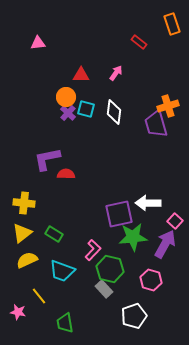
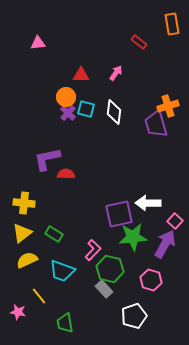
orange rectangle: rotated 10 degrees clockwise
